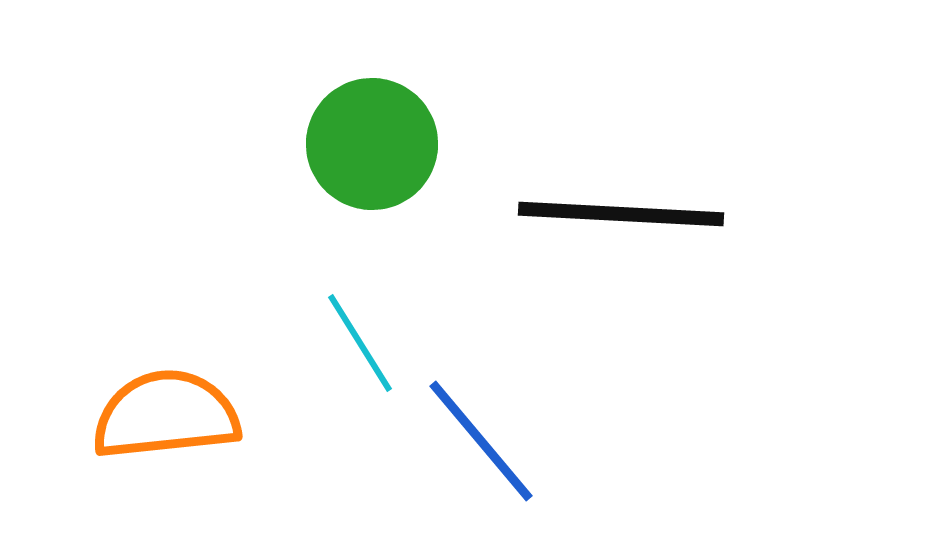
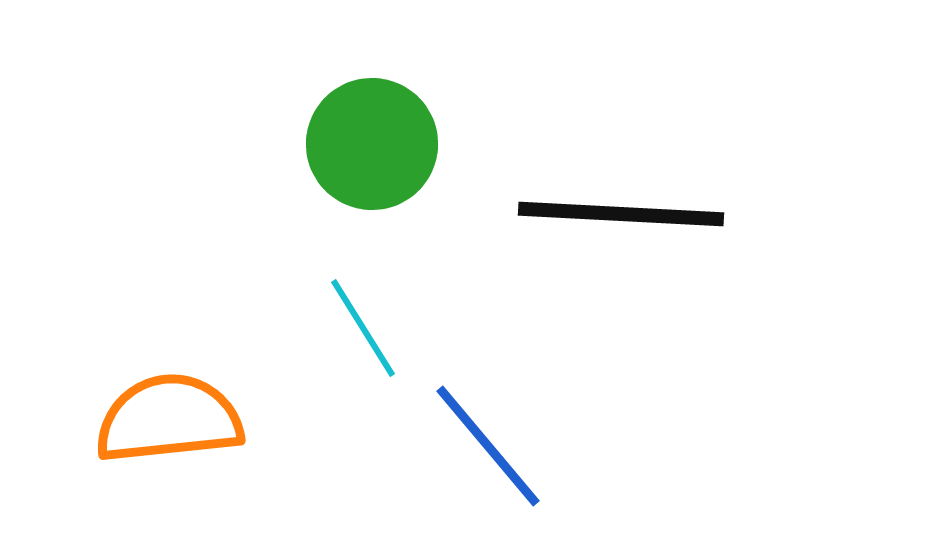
cyan line: moved 3 px right, 15 px up
orange semicircle: moved 3 px right, 4 px down
blue line: moved 7 px right, 5 px down
